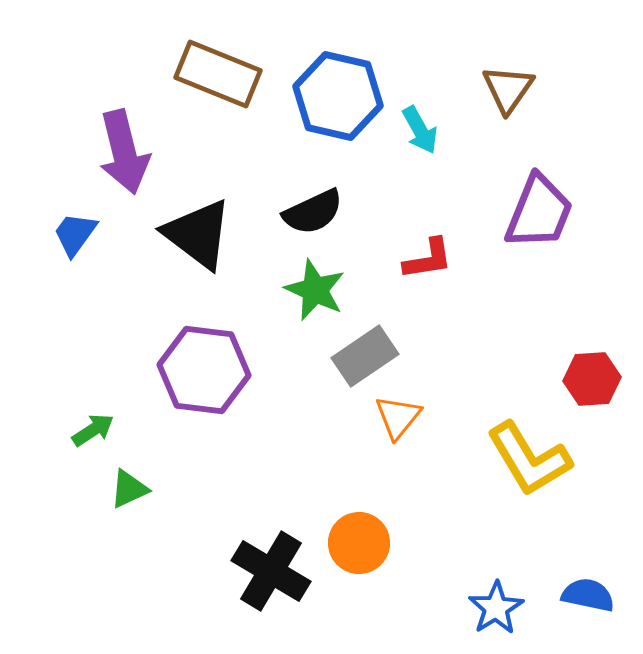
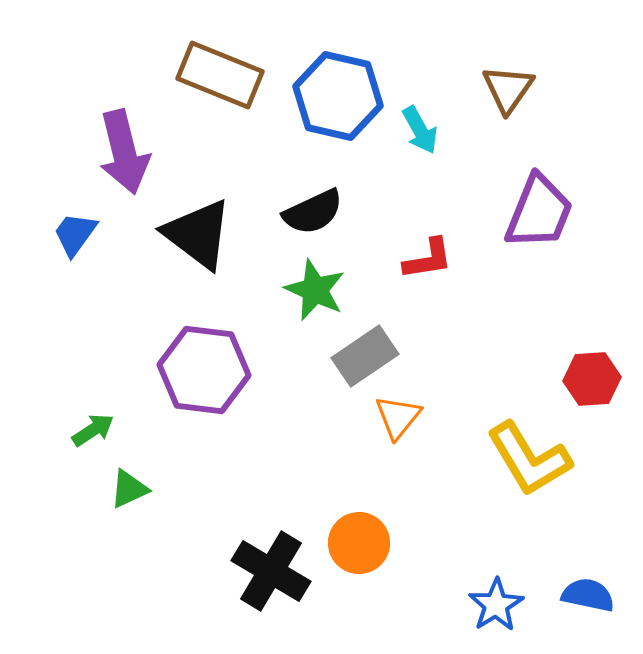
brown rectangle: moved 2 px right, 1 px down
blue star: moved 3 px up
